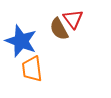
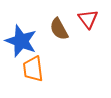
red triangle: moved 15 px right
orange trapezoid: moved 1 px right
